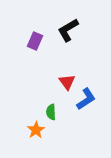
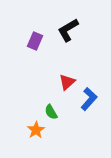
red triangle: rotated 24 degrees clockwise
blue L-shape: moved 3 px right; rotated 15 degrees counterclockwise
green semicircle: rotated 28 degrees counterclockwise
